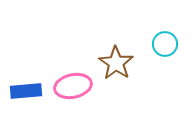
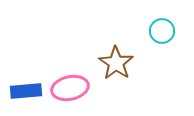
cyan circle: moved 3 px left, 13 px up
pink ellipse: moved 3 px left, 2 px down
